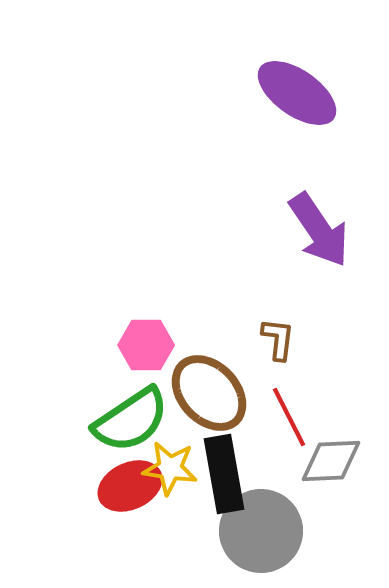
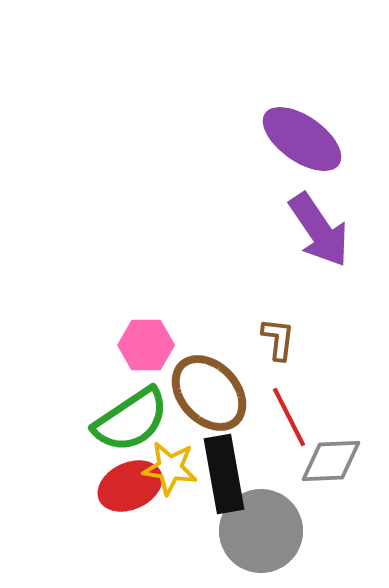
purple ellipse: moved 5 px right, 46 px down
